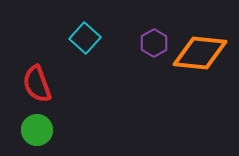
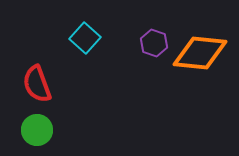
purple hexagon: rotated 12 degrees counterclockwise
